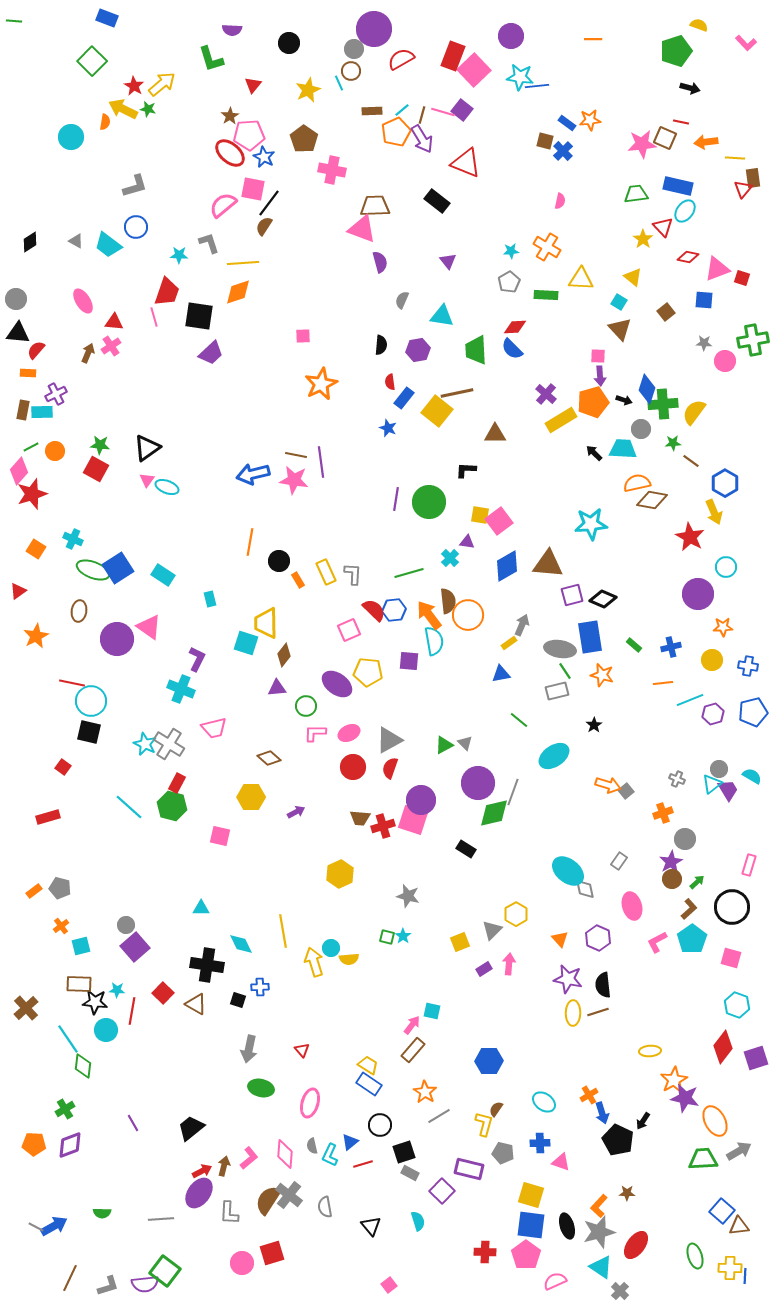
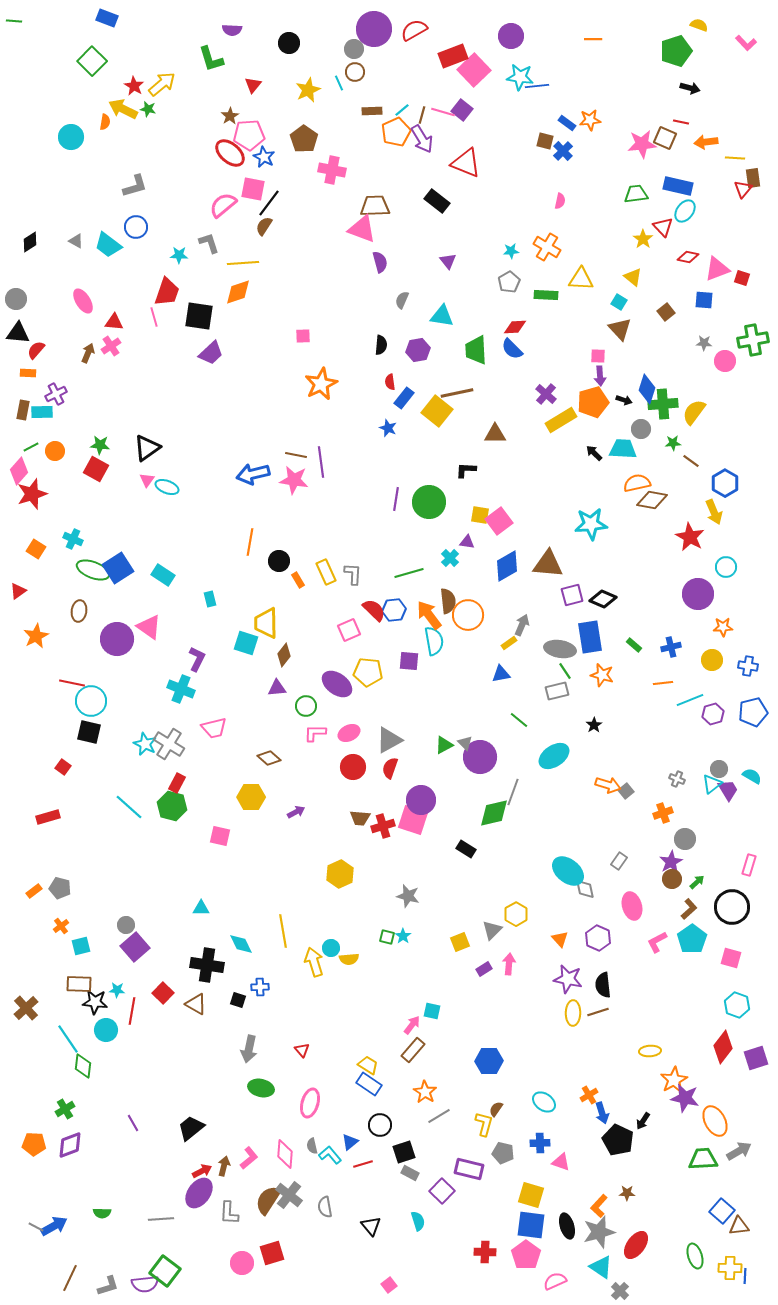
red rectangle at (453, 56): rotated 48 degrees clockwise
red semicircle at (401, 59): moved 13 px right, 29 px up
brown circle at (351, 71): moved 4 px right, 1 px down
purple circle at (478, 783): moved 2 px right, 26 px up
cyan L-shape at (330, 1155): rotated 115 degrees clockwise
